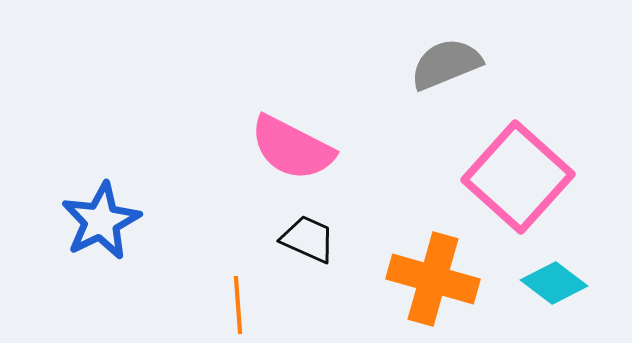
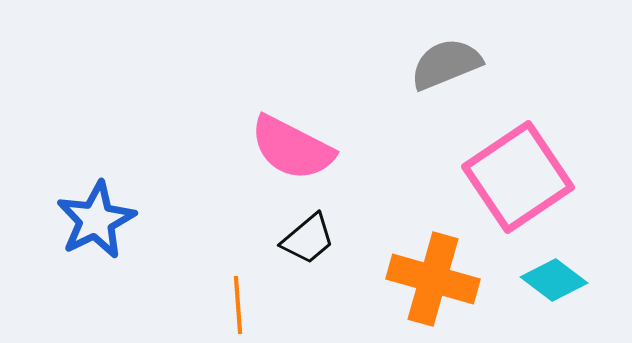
pink square: rotated 14 degrees clockwise
blue star: moved 5 px left, 1 px up
black trapezoid: rotated 116 degrees clockwise
cyan diamond: moved 3 px up
